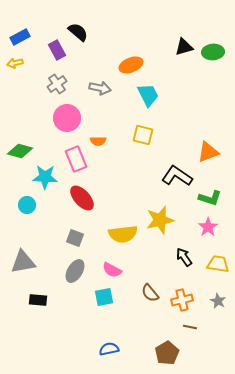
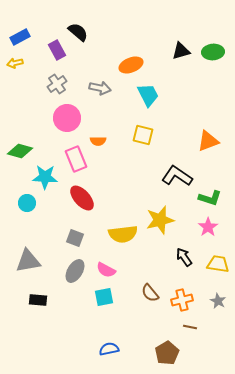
black triangle: moved 3 px left, 4 px down
orange triangle: moved 11 px up
cyan circle: moved 2 px up
gray triangle: moved 5 px right, 1 px up
pink semicircle: moved 6 px left
